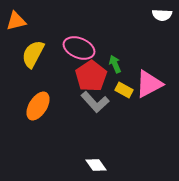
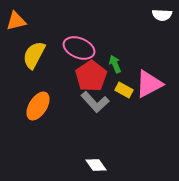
yellow semicircle: moved 1 px right, 1 px down
